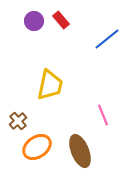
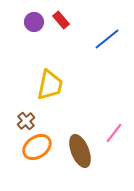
purple circle: moved 1 px down
pink line: moved 11 px right, 18 px down; rotated 60 degrees clockwise
brown cross: moved 8 px right
